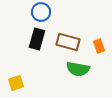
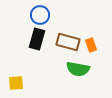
blue circle: moved 1 px left, 3 px down
orange rectangle: moved 8 px left, 1 px up
yellow square: rotated 14 degrees clockwise
